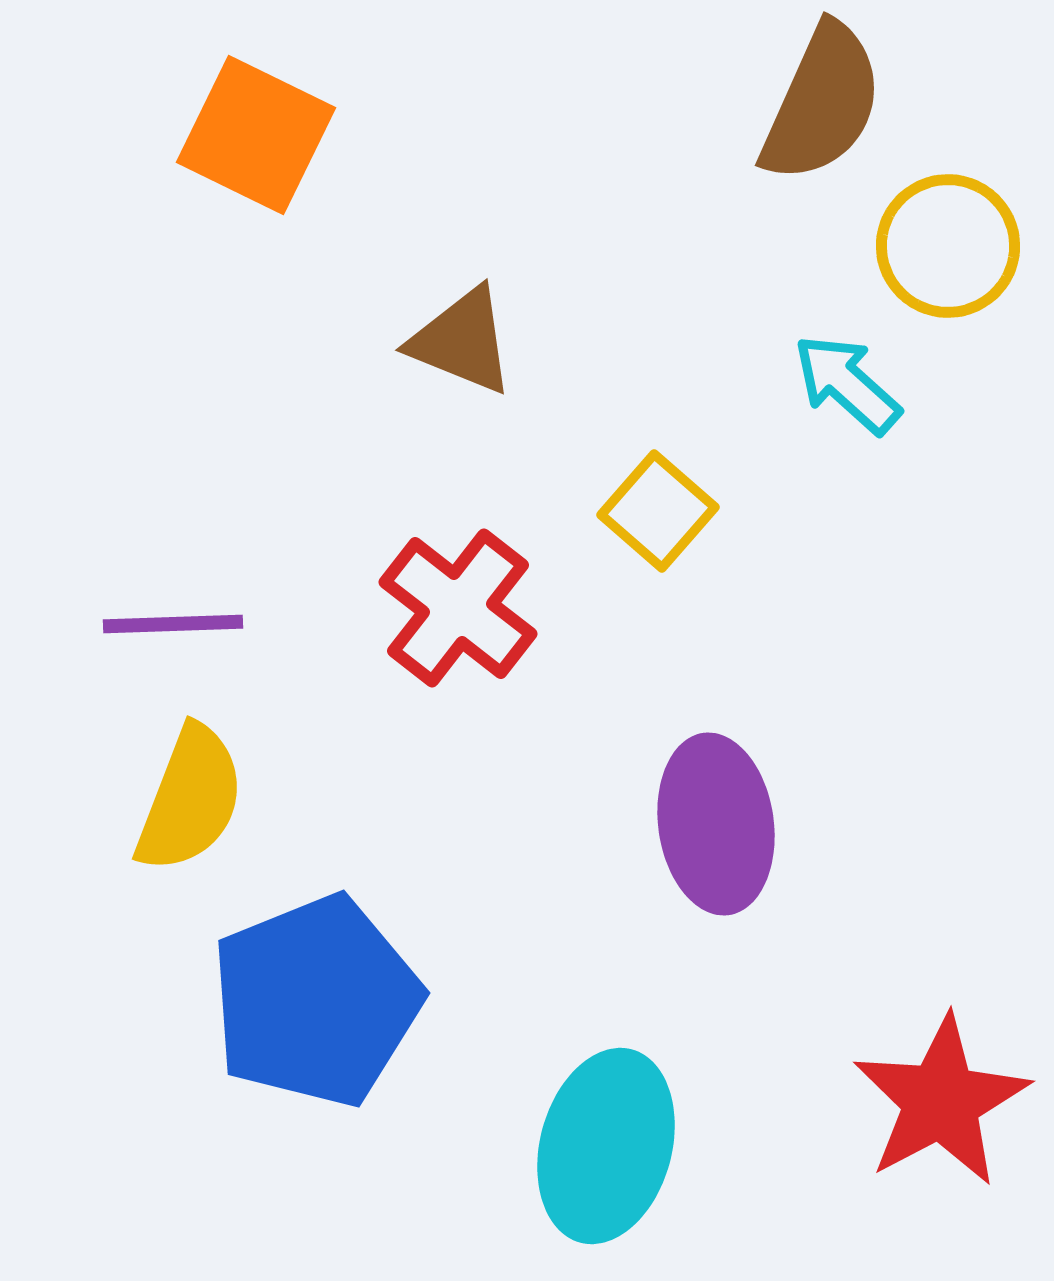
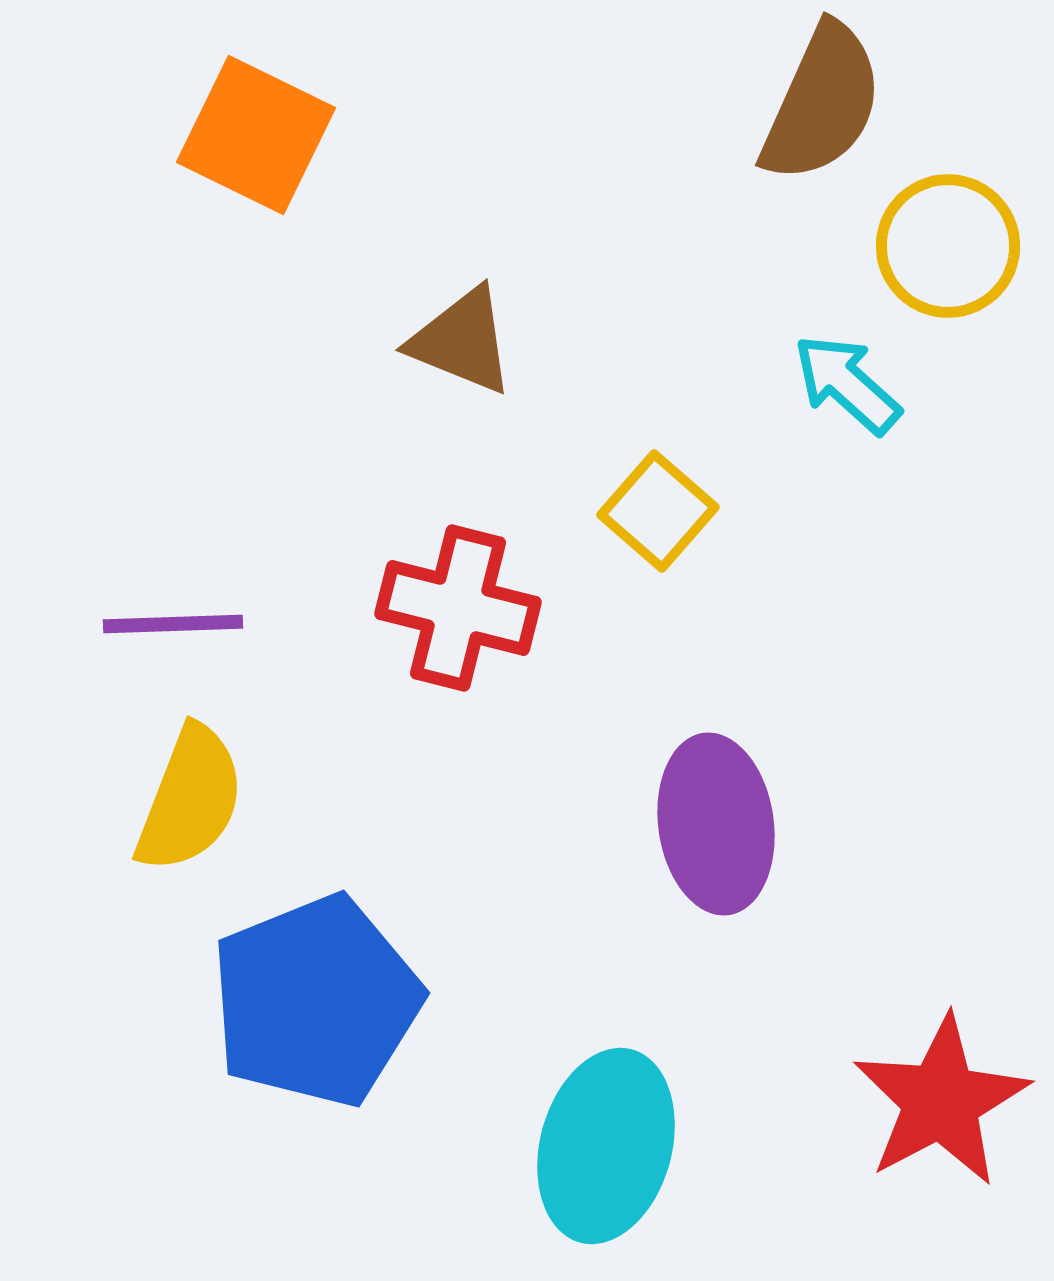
red cross: rotated 24 degrees counterclockwise
